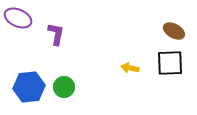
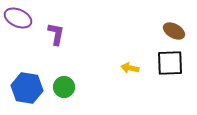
blue hexagon: moved 2 px left, 1 px down; rotated 16 degrees clockwise
